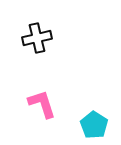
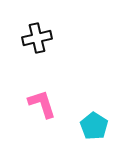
cyan pentagon: moved 1 px down
